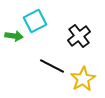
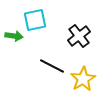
cyan square: moved 1 px up; rotated 15 degrees clockwise
